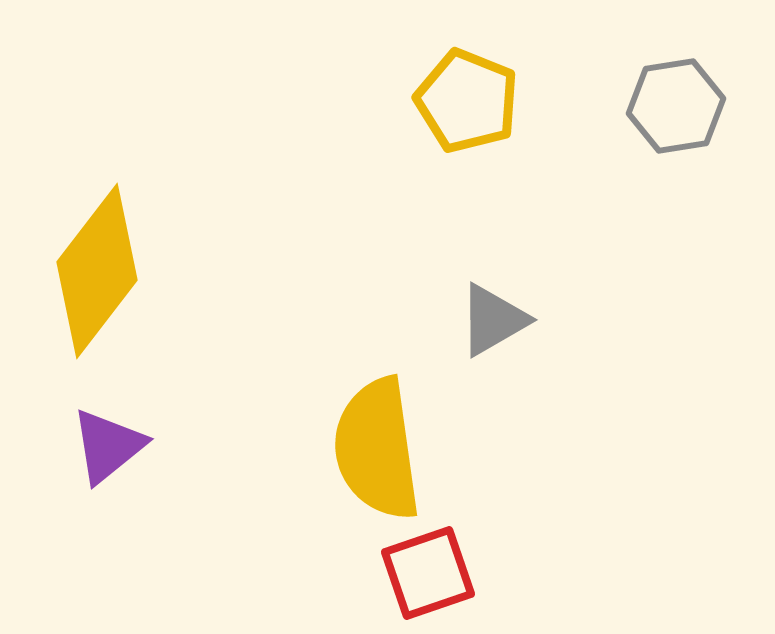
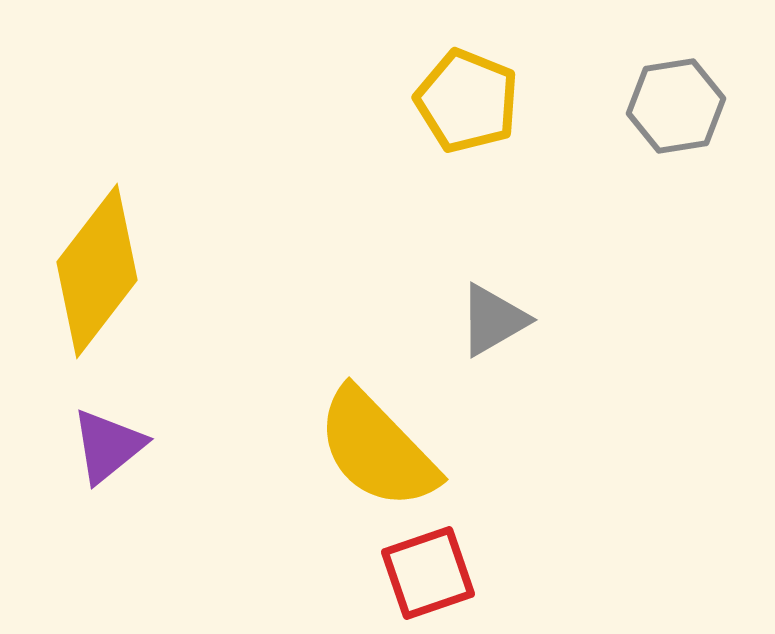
yellow semicircle: rotated 36 degrees counterclockwise
